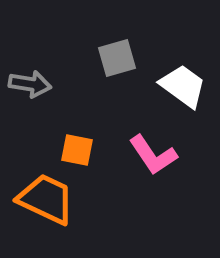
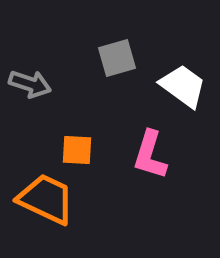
gray arrow: rotated 9 degrees clockwise
orange square: rotated 8 degrees counterclockwise
pink L-shape: moved 3 px left; rotated 51 degrees clockwise
